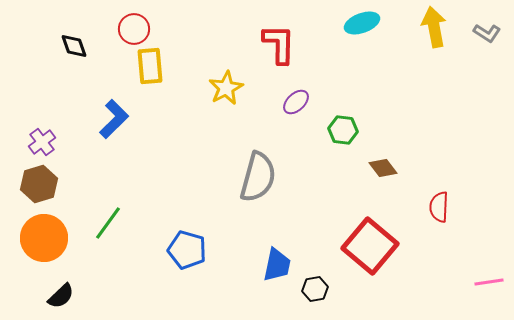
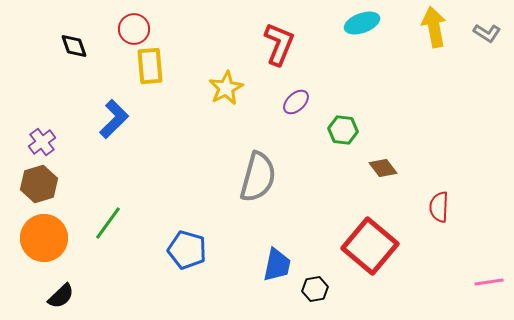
red L-shape: rotated 21 degrees clockwise
